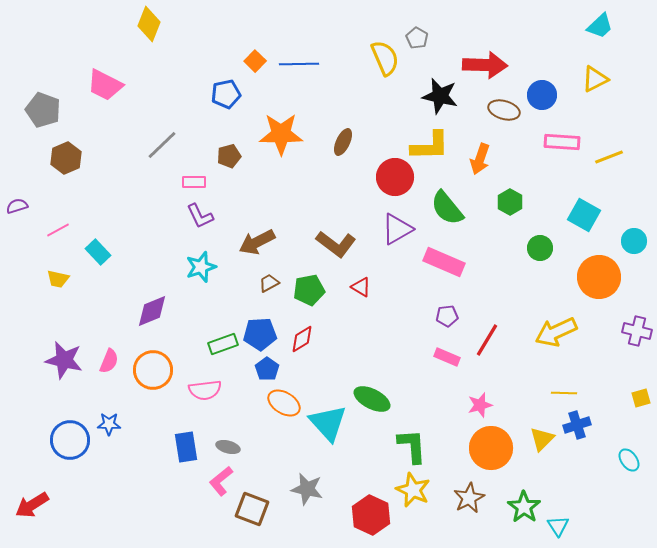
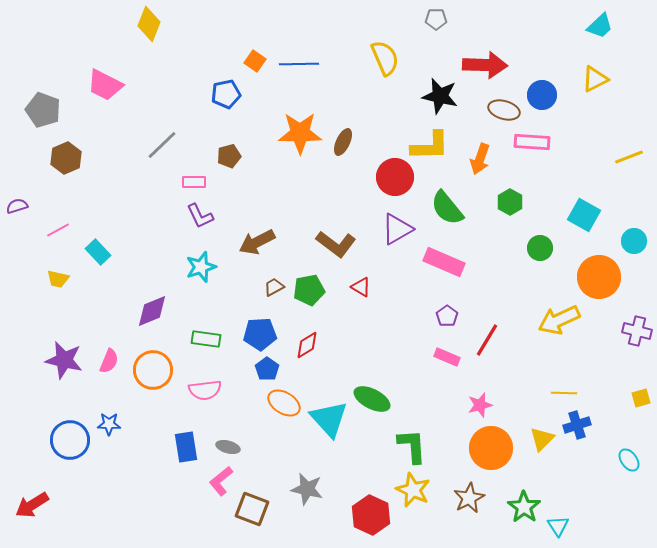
gray pentagon at (417, 38): moved 19 px right, 19 px up; rotated 30 degrees counterclockwise
orange square at (255, 61): rotated 10 degrees counterclockwise
orange star at (281, 134): moved 19 px right, 1 px up
pink rectangle at (562, 142): moved 30 px left
yellow line at (609, 157): moved 20 px right
brown trapezoid at (269, 283): moved 5 px right, 4 px down
purple pentagon at (447, 316): rotated 30 degrees counterclockwise
yellow arrow at (556, 332): moved 3 px right, 12 px up
red diamond at (302, 339): moved 5 px right, 6 px down
green rectangle at (223, 344): moved 17 px left, 5 px up; rotated 28 degrees clockwise
cyan triangle at (328, 423): moved 1 px right, 4 px up
